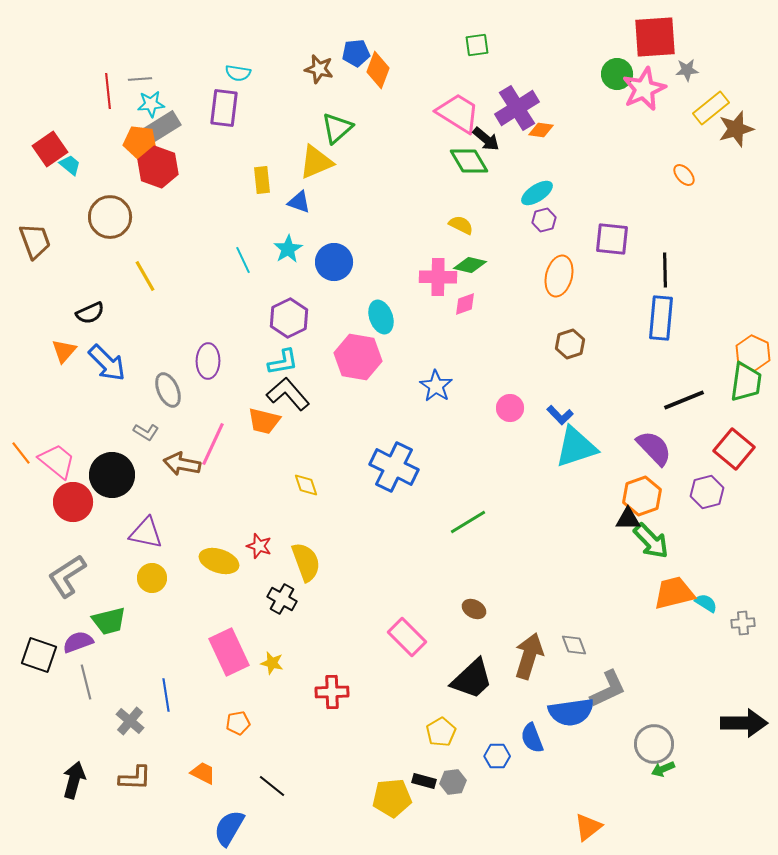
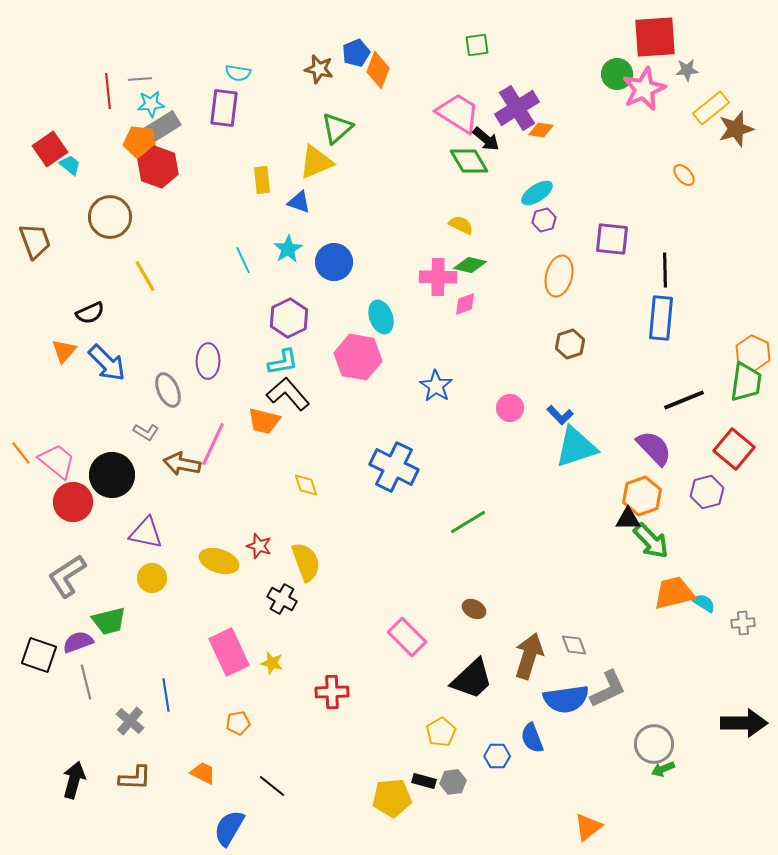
blue pentagon at (356, 53): rotated 16 degrees counterclockwise
cyan semicircle at (706, 603): moved 2 px left
blue semicircle at (571, 712): moved 5 px left, 13 px up
